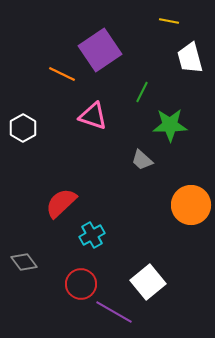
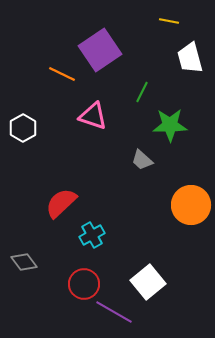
red circle: moved 3 px right
